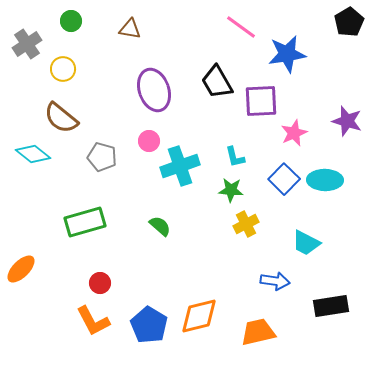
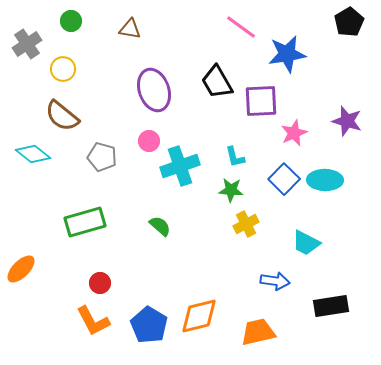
brown semicircle: moved 1 px right, 2 px up
